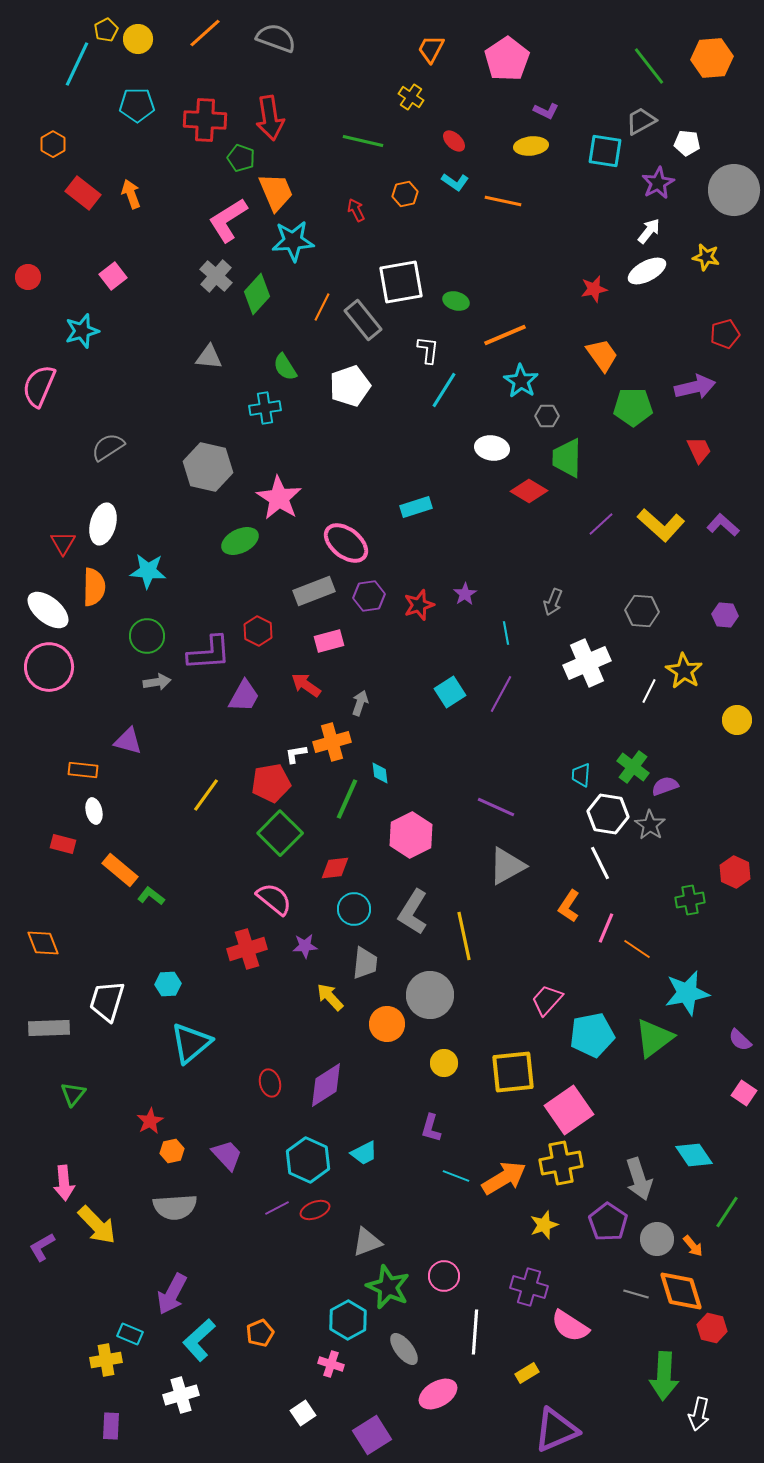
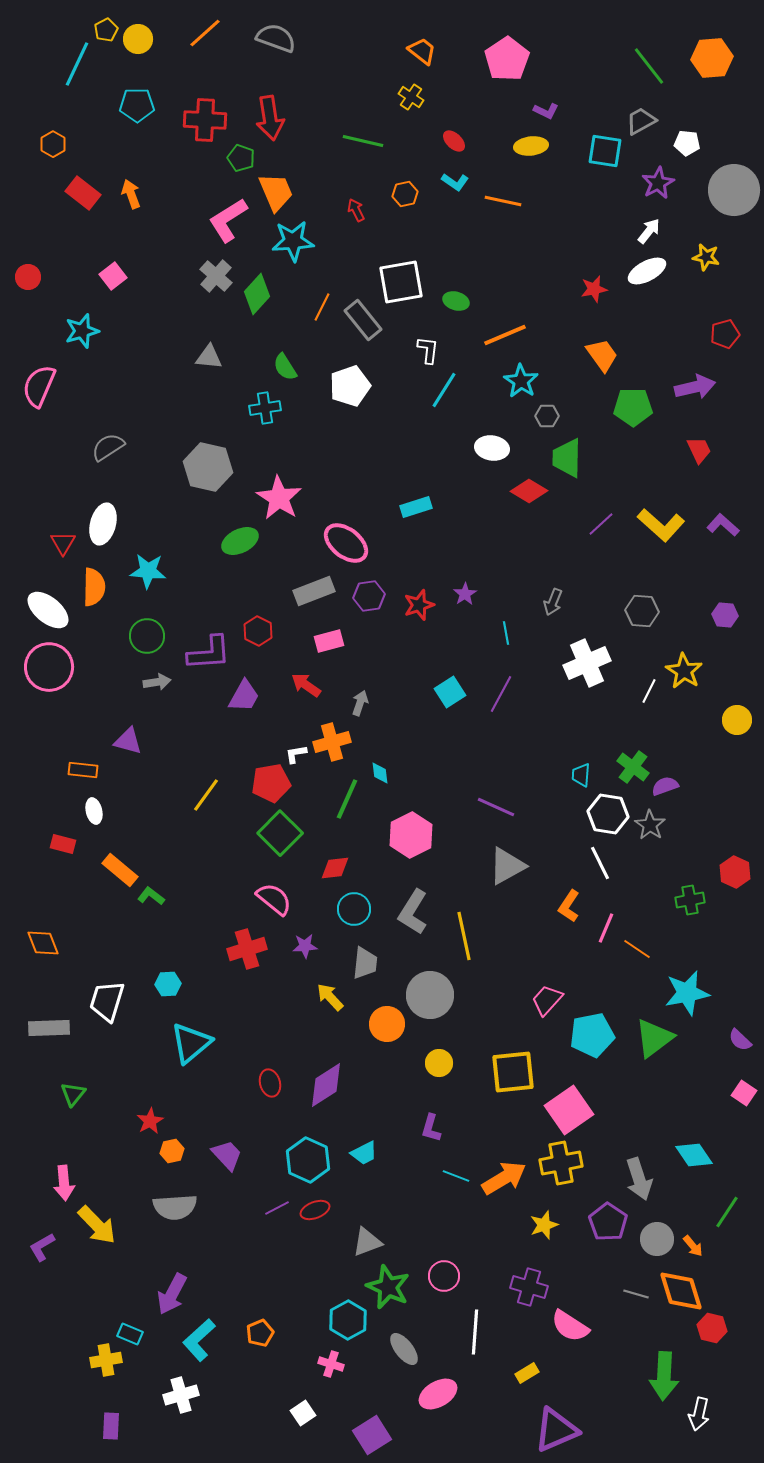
orange trapezoid at (431, 49): moved 9 px left, 2 px down; rotated 100 degrees clockwise
yellow circle at (444, 1063): moved 5 px left
